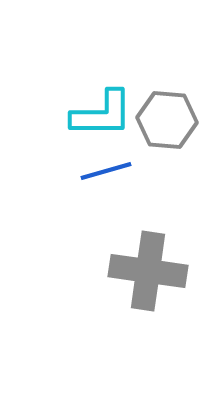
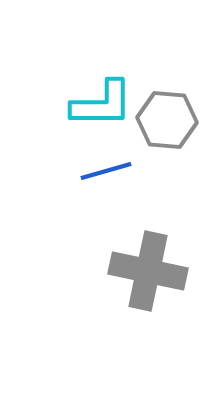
cyan L-shape: moved 10 px up
gray cross: rotated 4 degrees clockwise
